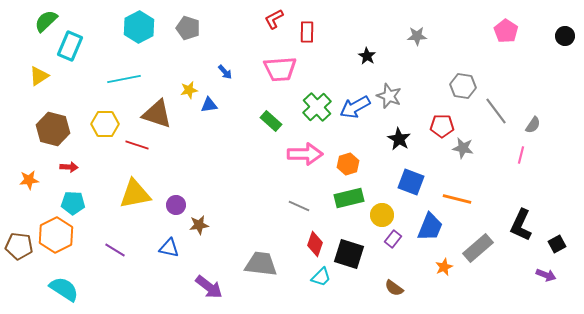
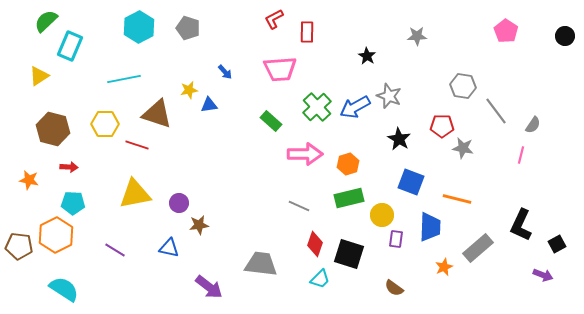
orange star at (29, 180): rotated 18 degrees clockwise
purple circle at (176, 205): moved 3 px right, 2 px up
blue trapezoid at (430, 227): rotated 20 degrees counterclockwise
purple rectangle at (393, 239): moved 3 px right; rotated 30 degrees counterclockwise
purple arrow at (546, 275): moved 3 px left
cyan trapezoid at (321, 277): moved 1 px left, 2 px down
